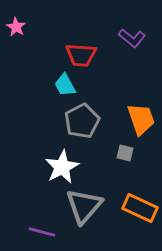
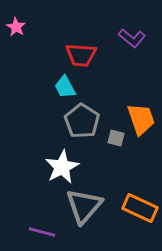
cyan trapezoid: moved 2 px down
gray pentagon: rotated 12 degrees counterclockwise
gray square: moved 9 px left, 15 px up
